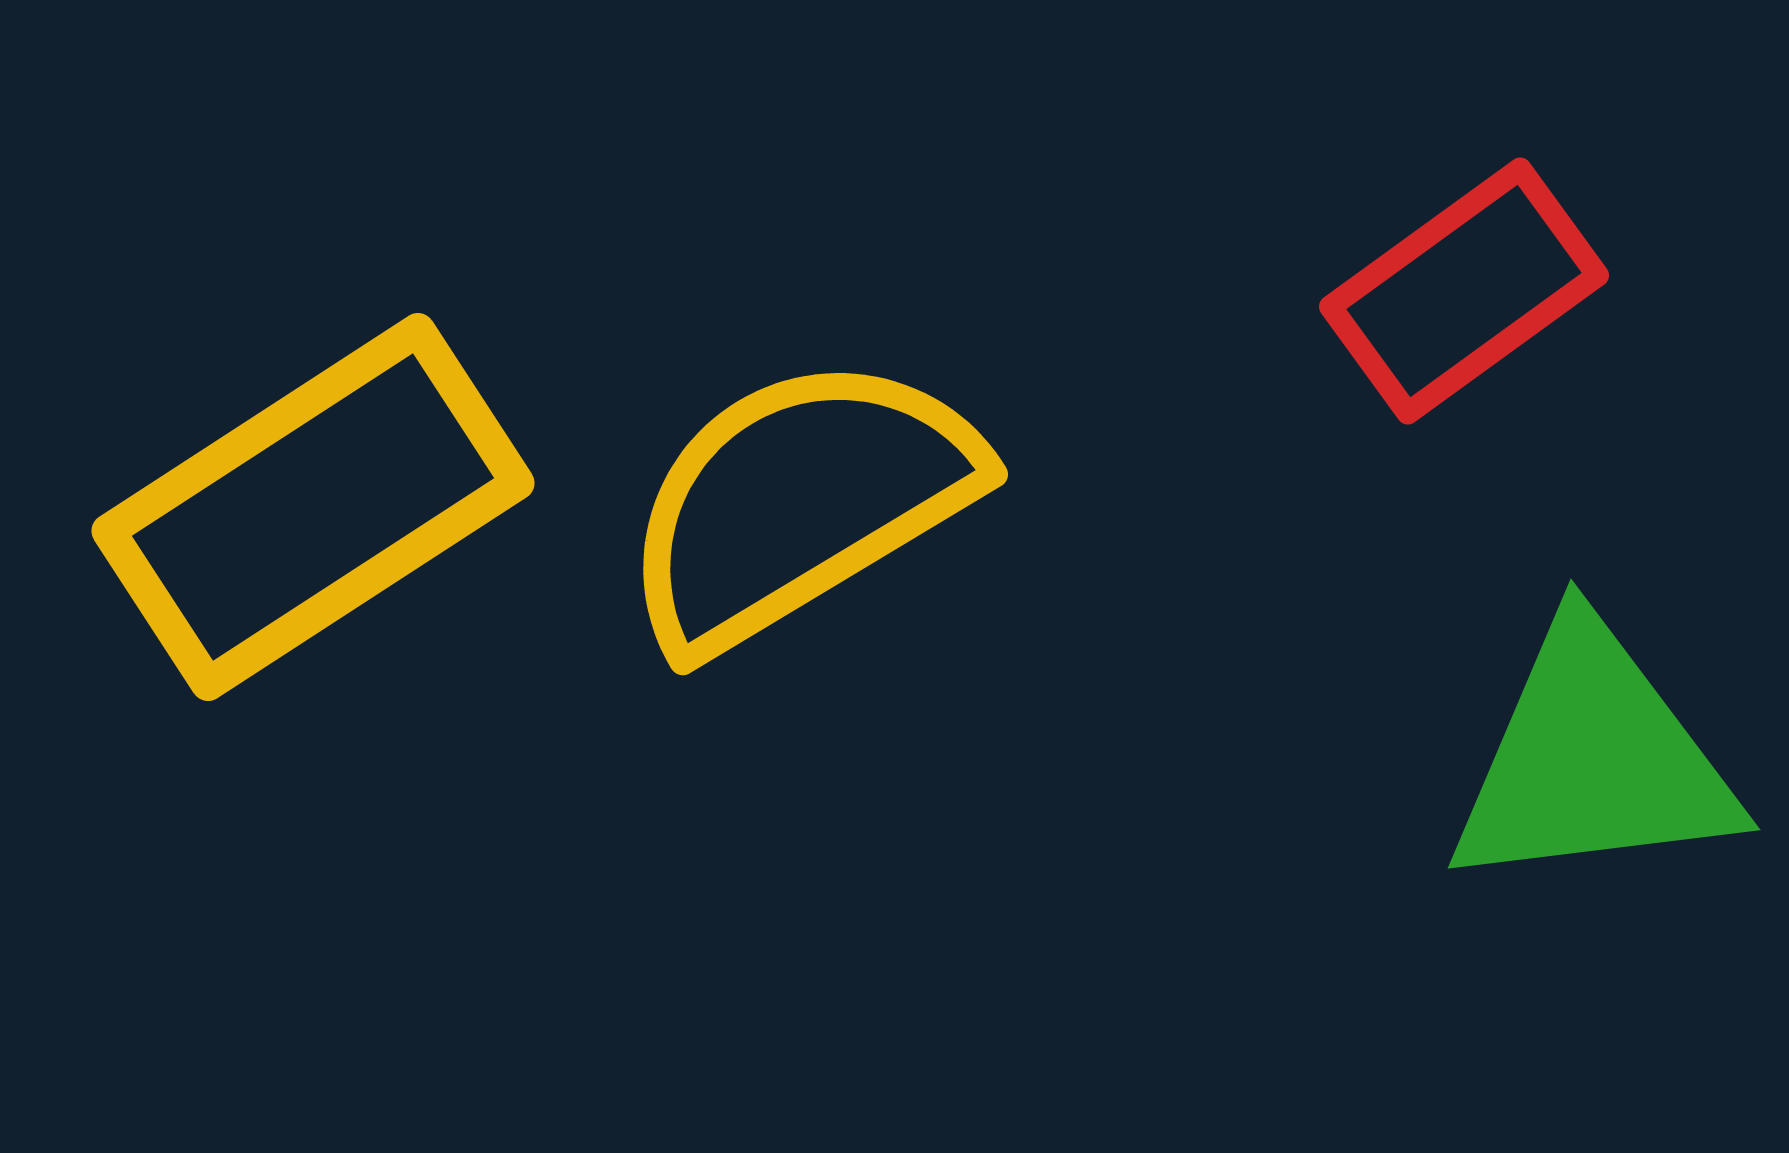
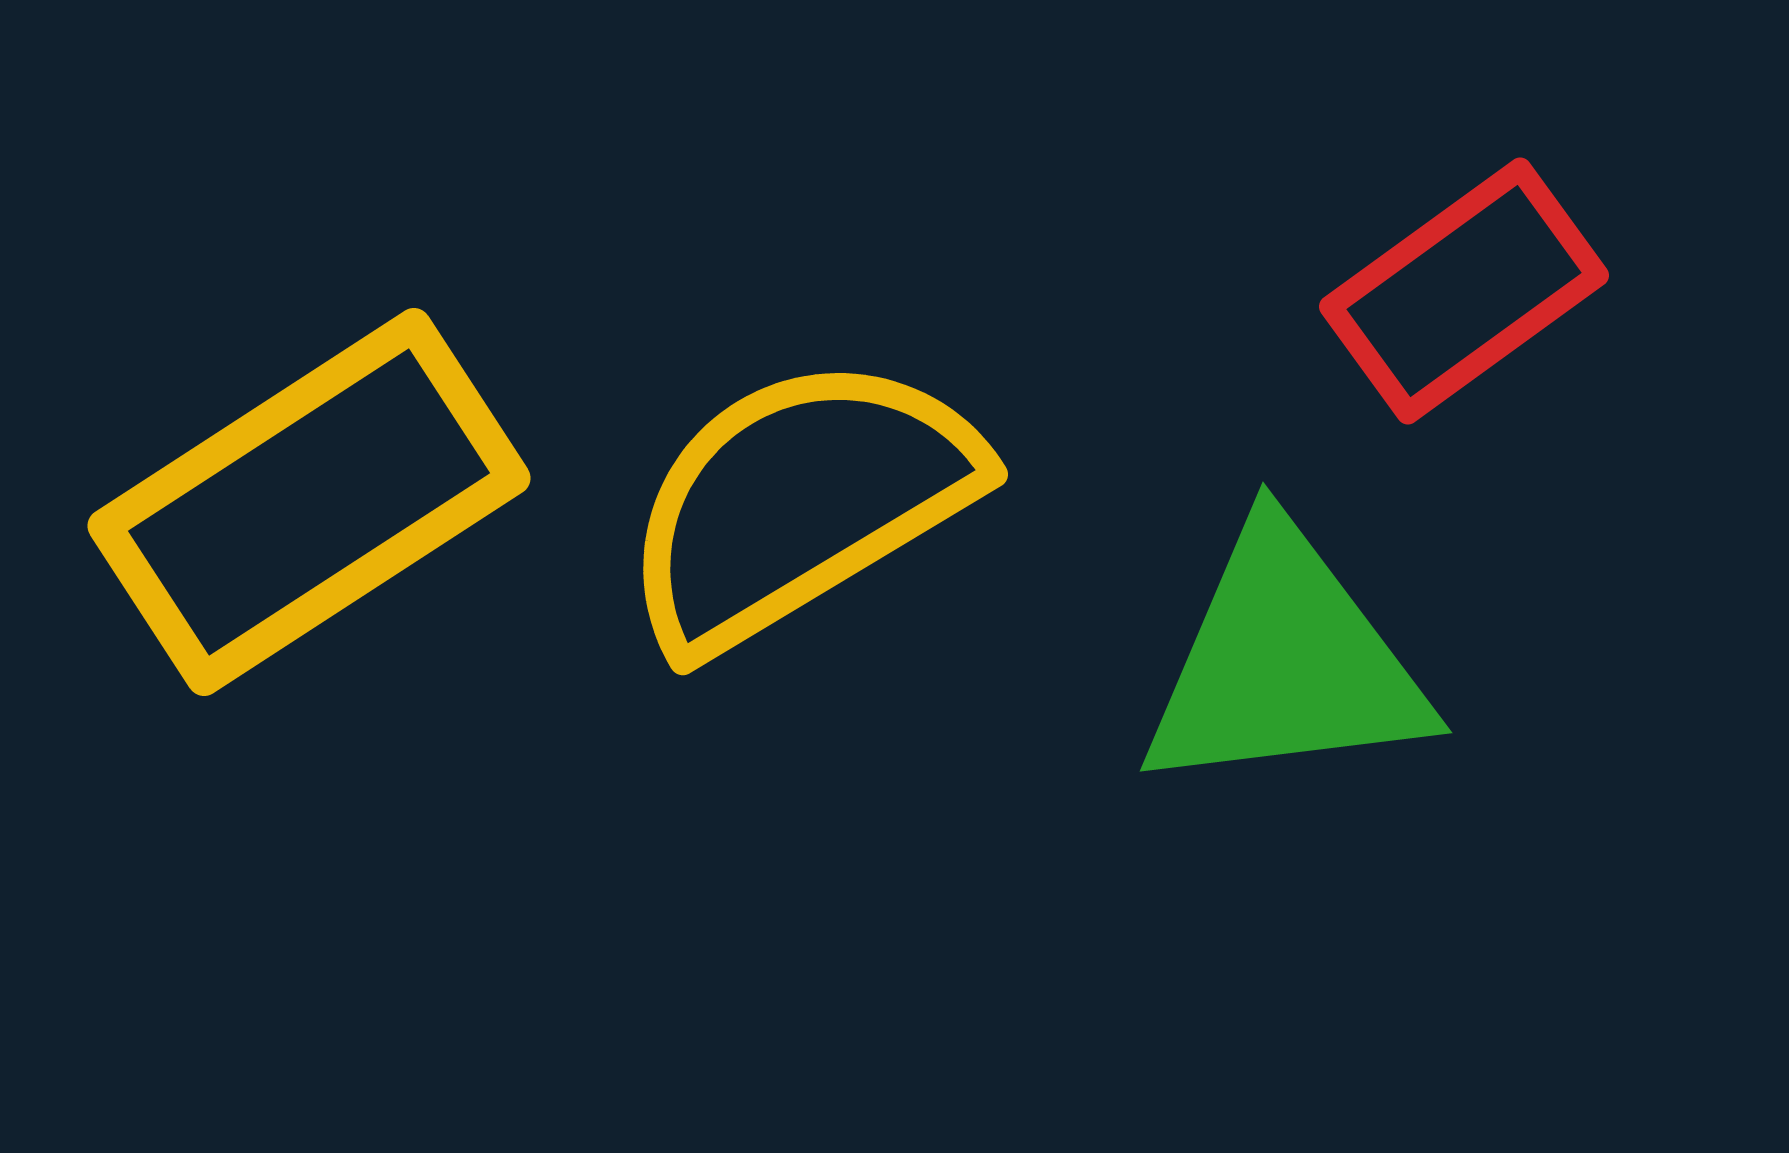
yellow rectangle: moved 4 px left, 5 px up
green triangle: moved 308 px left, 97 px up
